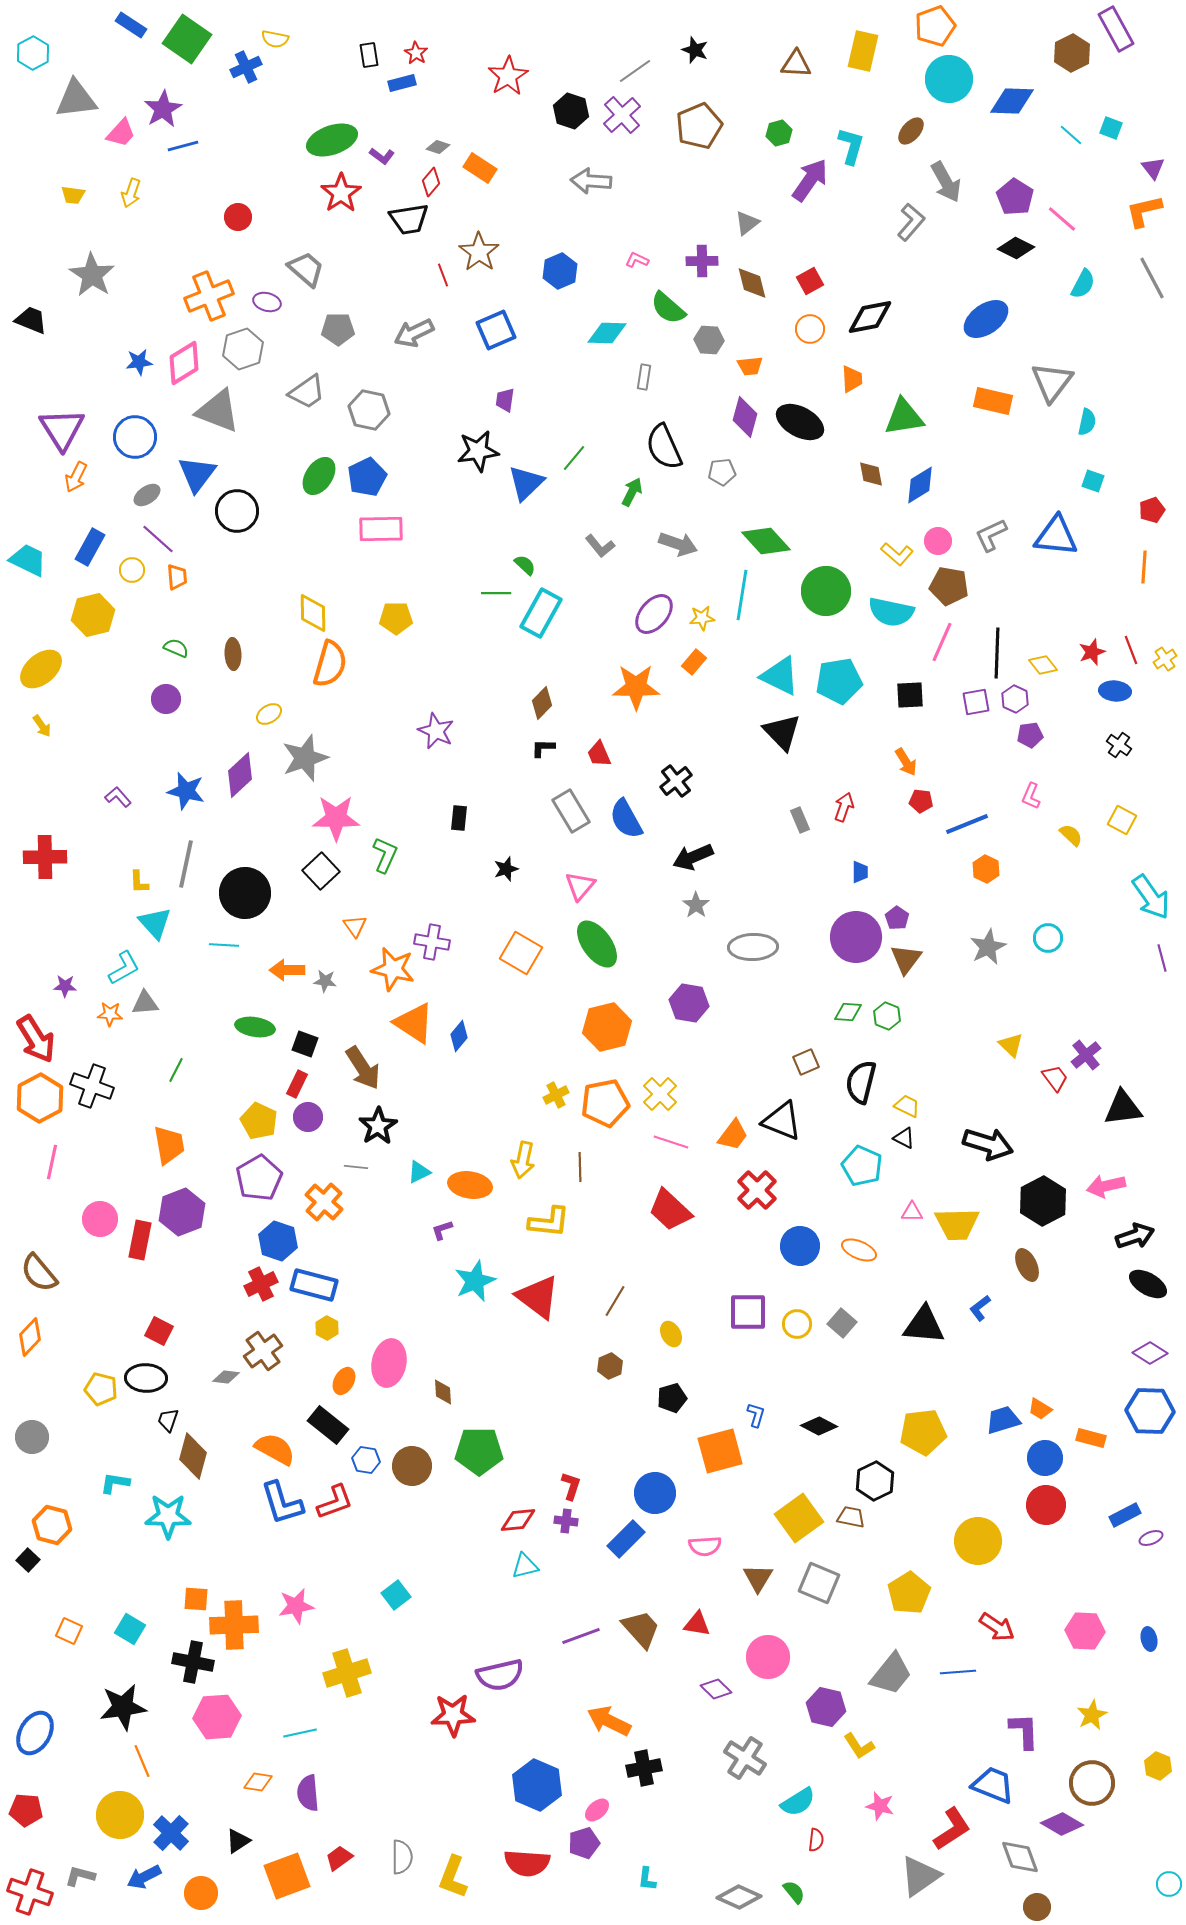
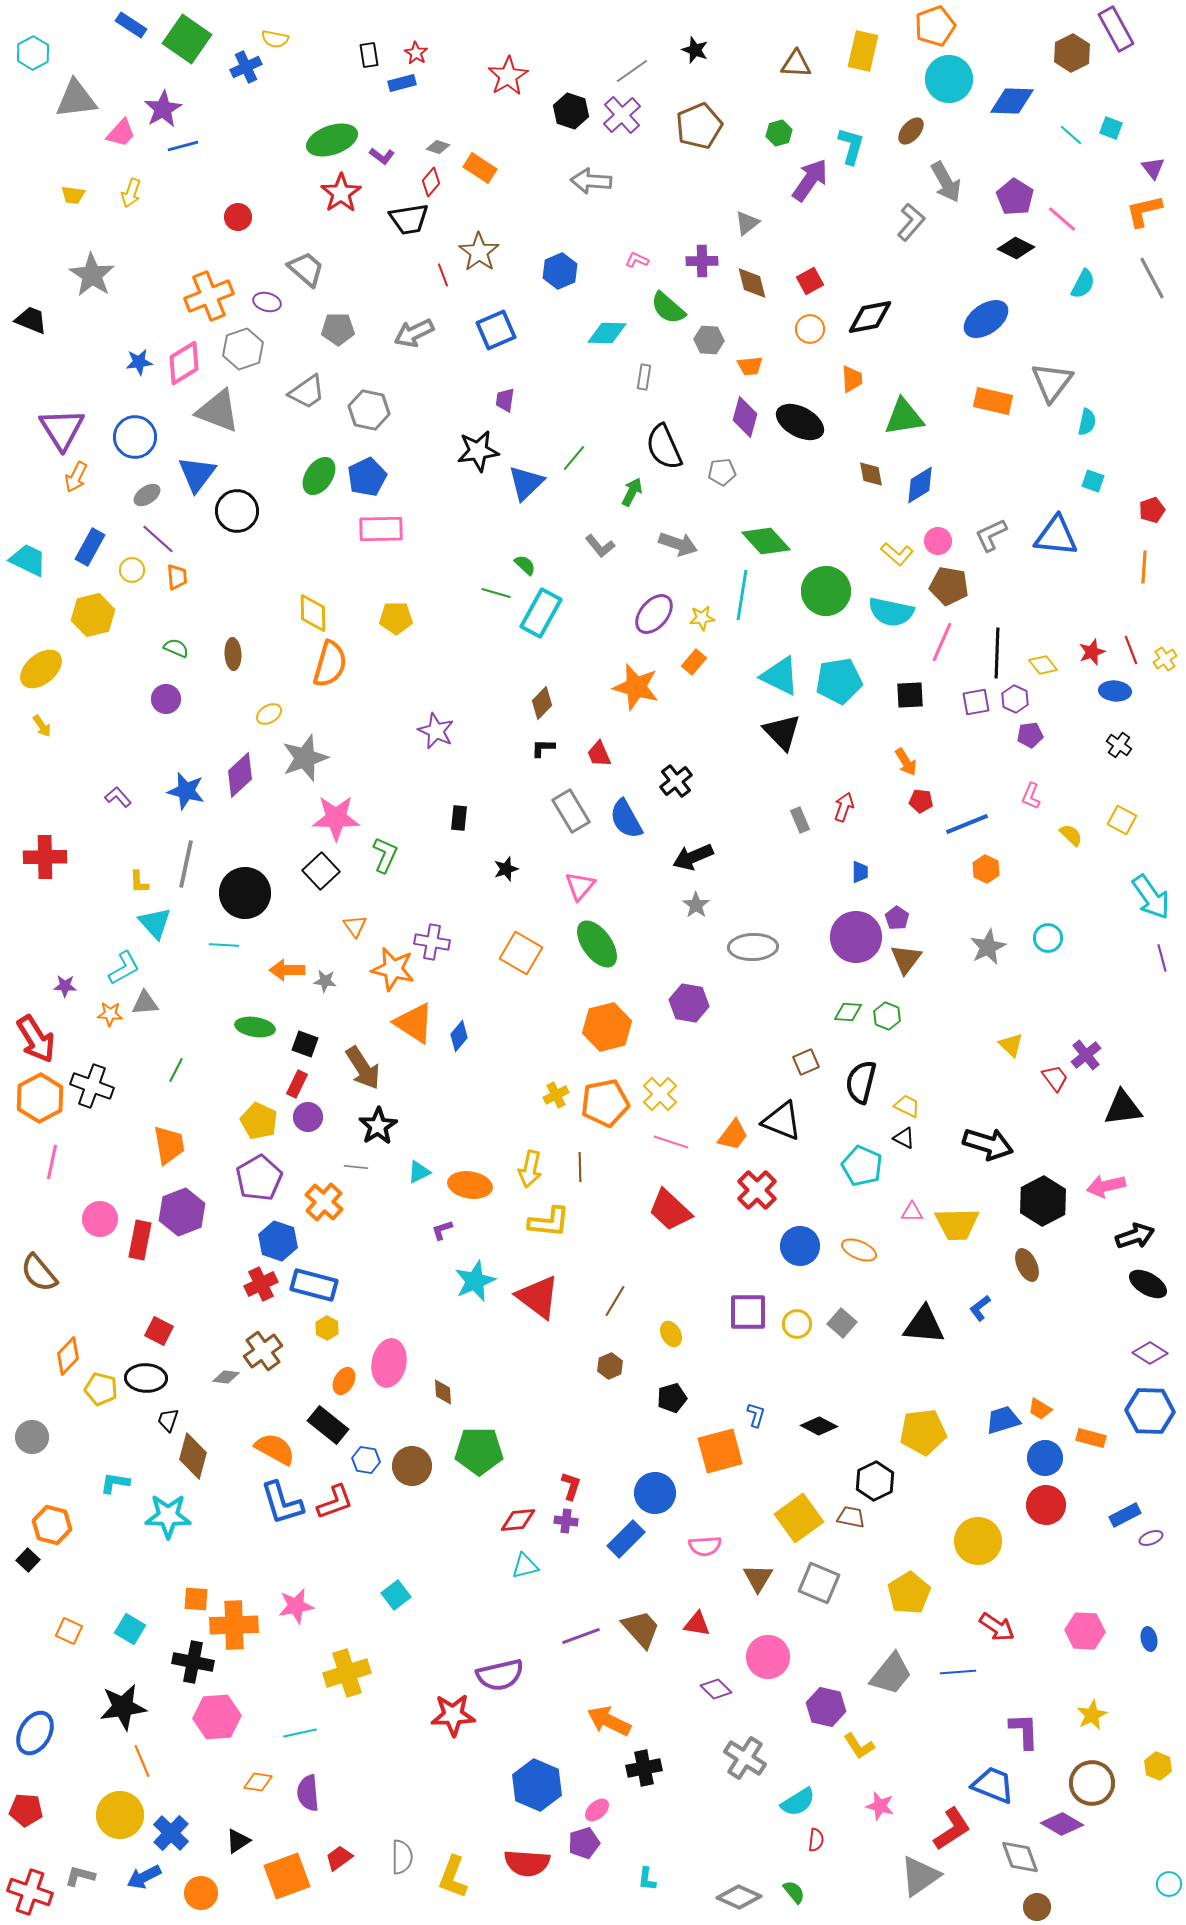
gray line at (635, 71): moved 3 px left
green line at (496, 593): rotated 16 degrees clockwise
orange star at (636, 687): rotated 15 degrees clockwise
yellow arrow at (523, 1160): moved 7 px right, 9 px down
orange diamond at (30, 1337): moved 38 px right, 19 px down
